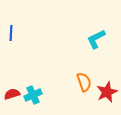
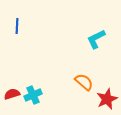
blue line: moved 6 px right, 7 px up
orange semicircle: rotated 30 degrees counterclockwise
red star: moved 7 px down
